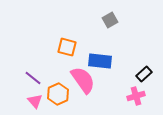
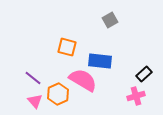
pink semicircle: rotated 24 degrees counterclockwise
